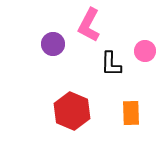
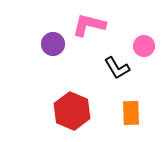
pink L-shape: rotated 76 degrees clockwise
pink circle: moved 1 px left, 5 px up
black L-shape: moved 6 px right, 4 px down; rotated 32 degrees counterclockwise
